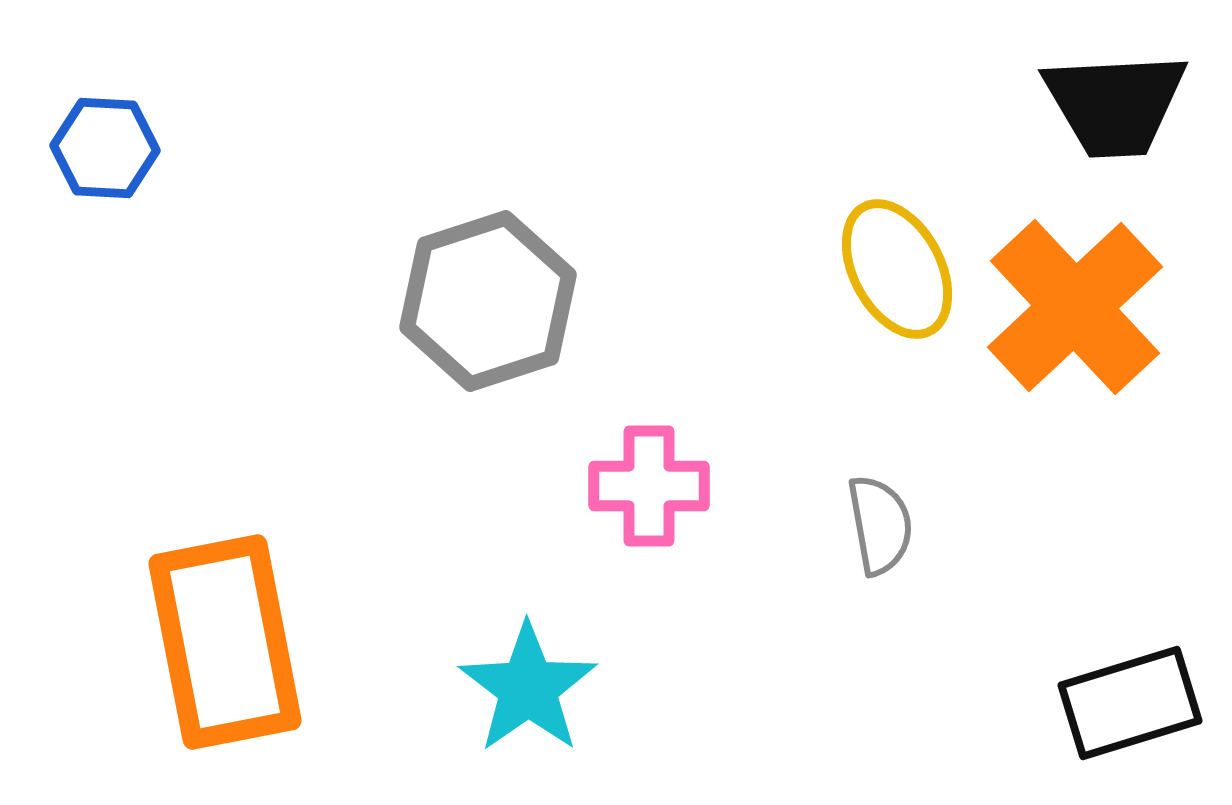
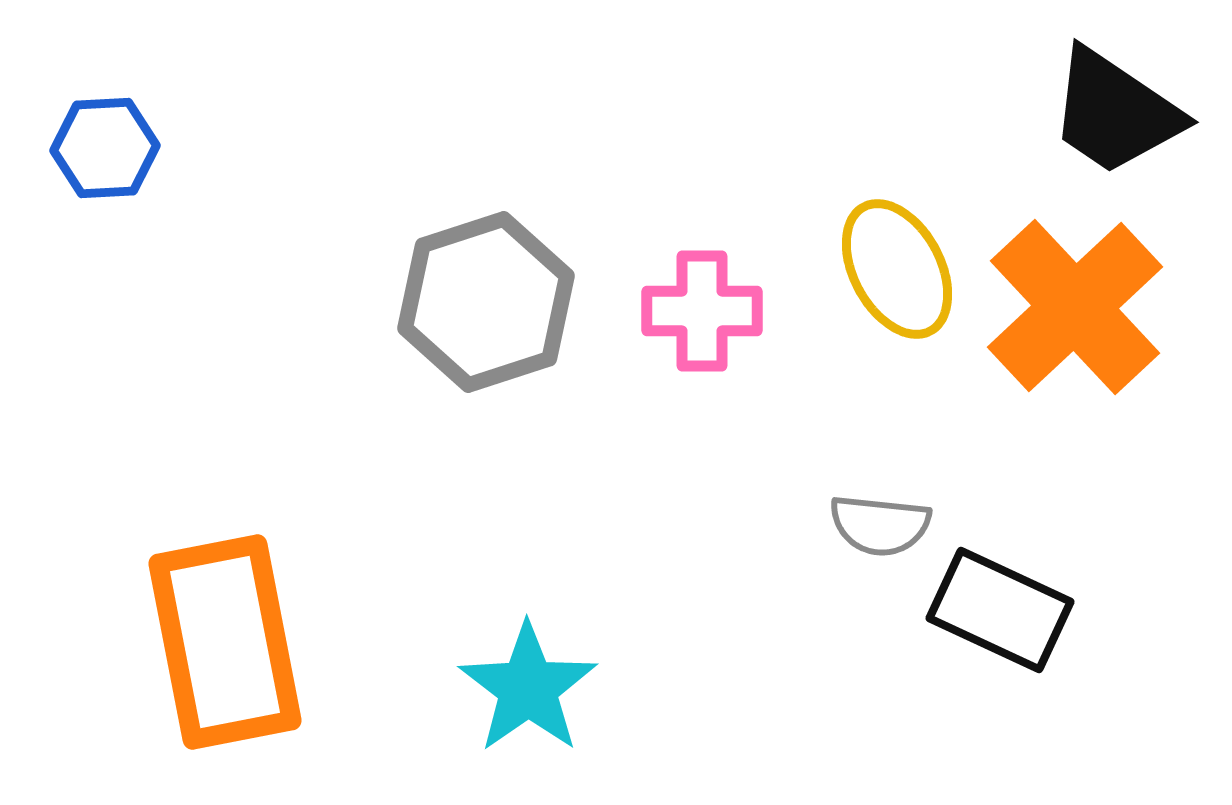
black trapezoid: moved 8 px down; rotated 37 degrees clockwise
blue hexagon: rotated 6 degrees counterclockwise
gray hexagon: moved 2 px left, 1 px down
pink cross: moved 53 px right, 175 px up
gray semicircle: rotated 106 degrees clockwise
black rectangle: moved 130 px left, 93 px up; rotated 42 degrees clockwise
